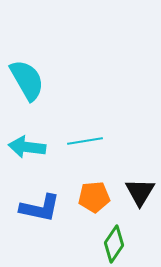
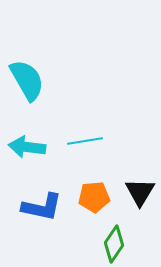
blue L-shape: moved 2 px right, 1 px up
